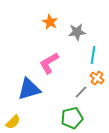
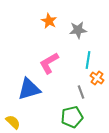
orange star: moved 1 px left, 1 px up
gray star: moved 1 px right, 2 px up
cyan line: moved 5 px left, 5 px down
gray line: rotated 64 degrees counterclockwise
green pentagon: moved 1 px up
yellow semicircle: rotated 91 degrees counterclockwise
